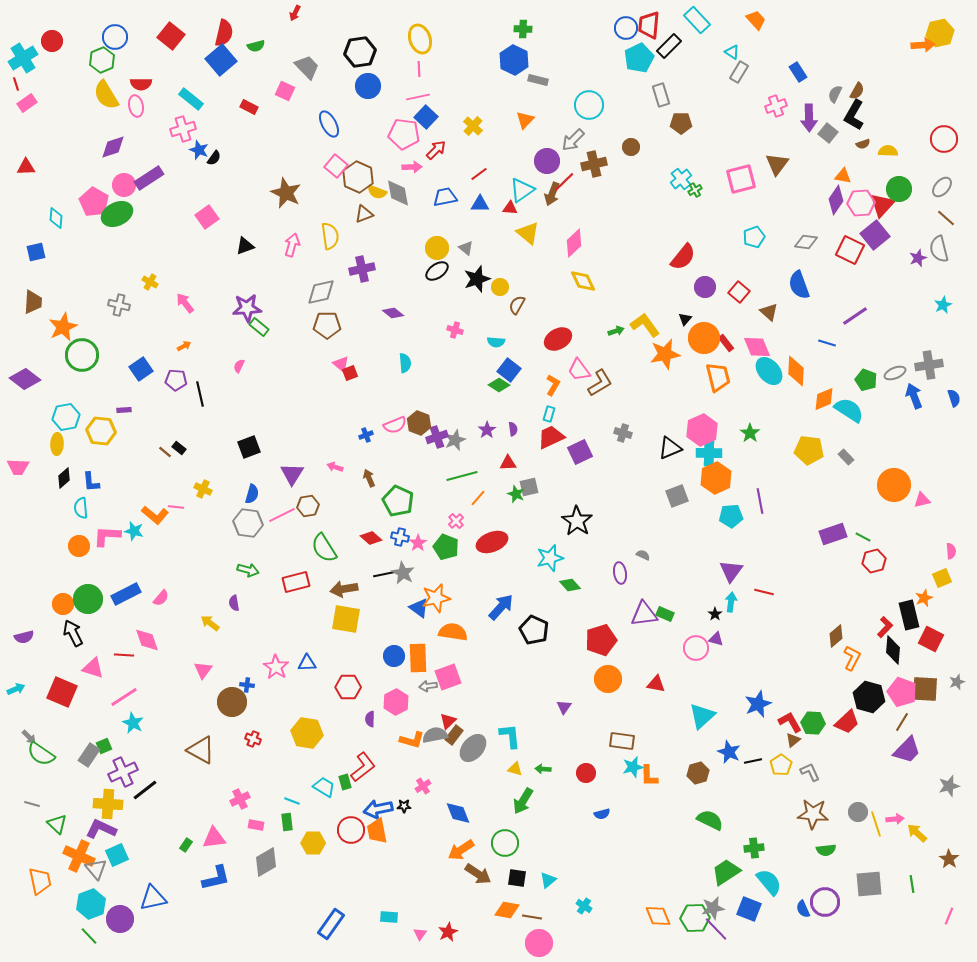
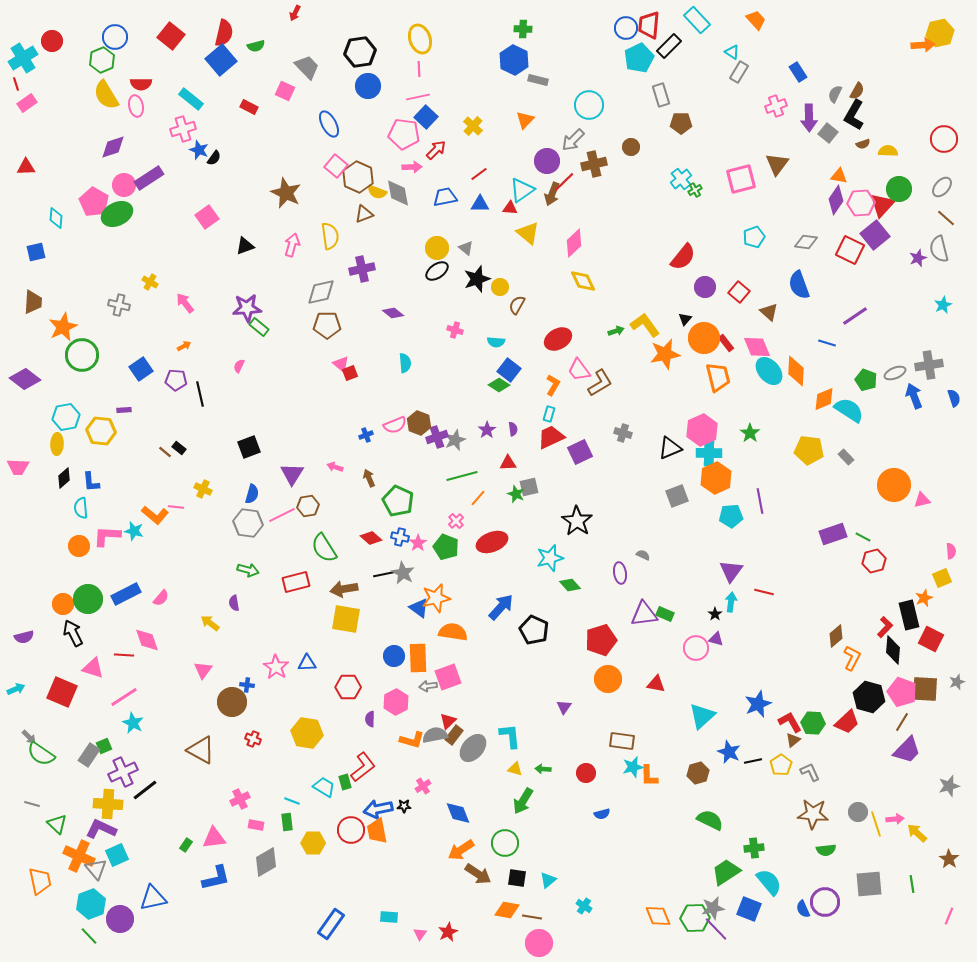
orange triangle at (843, 176): moved 4 px left
